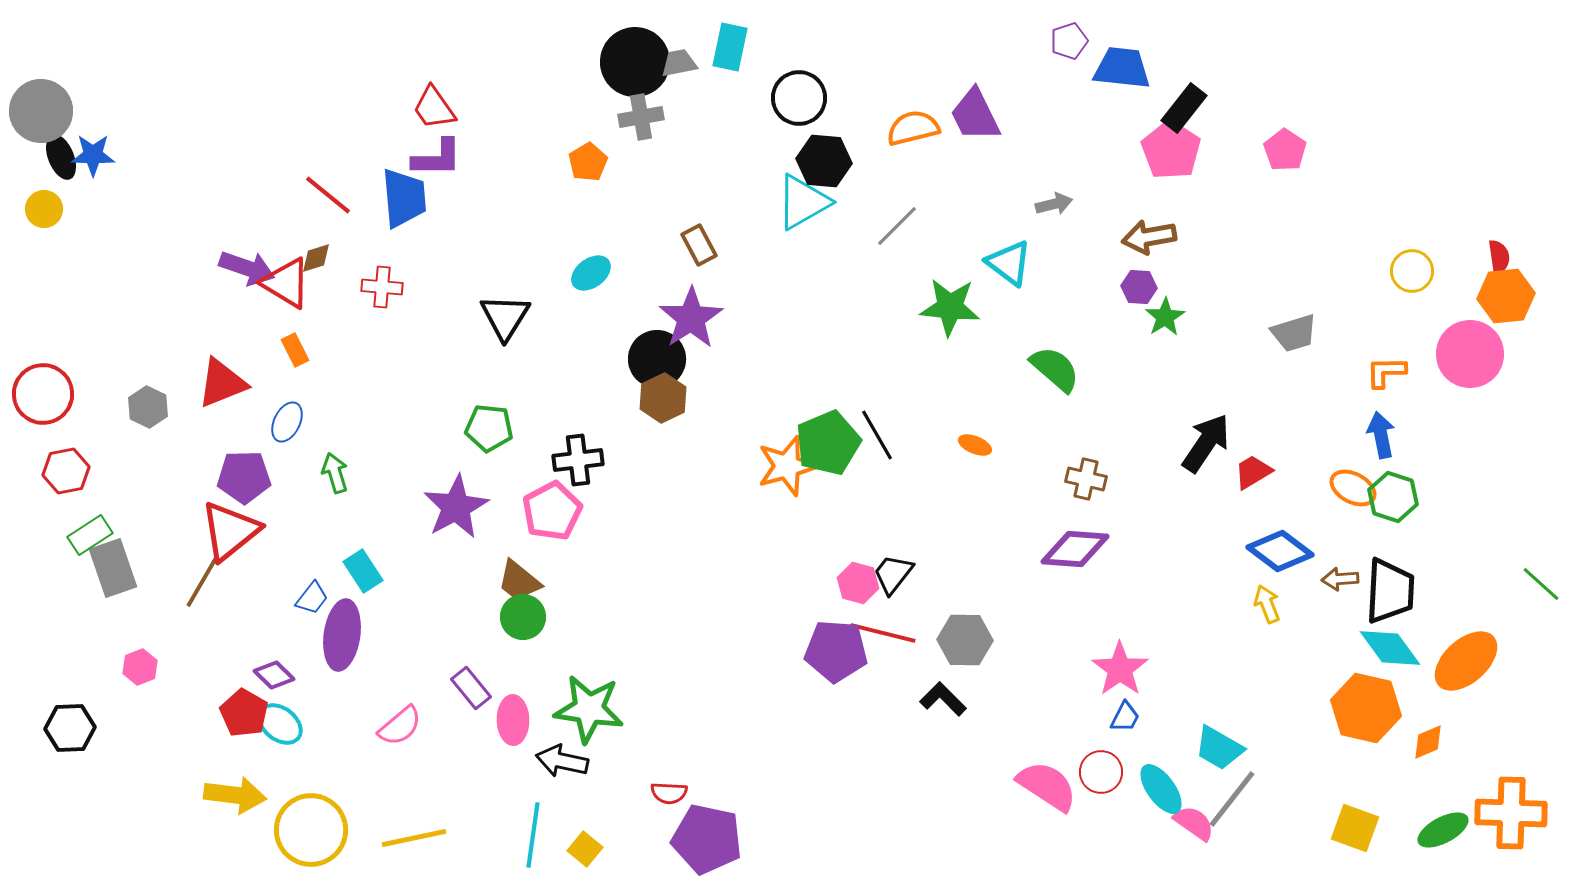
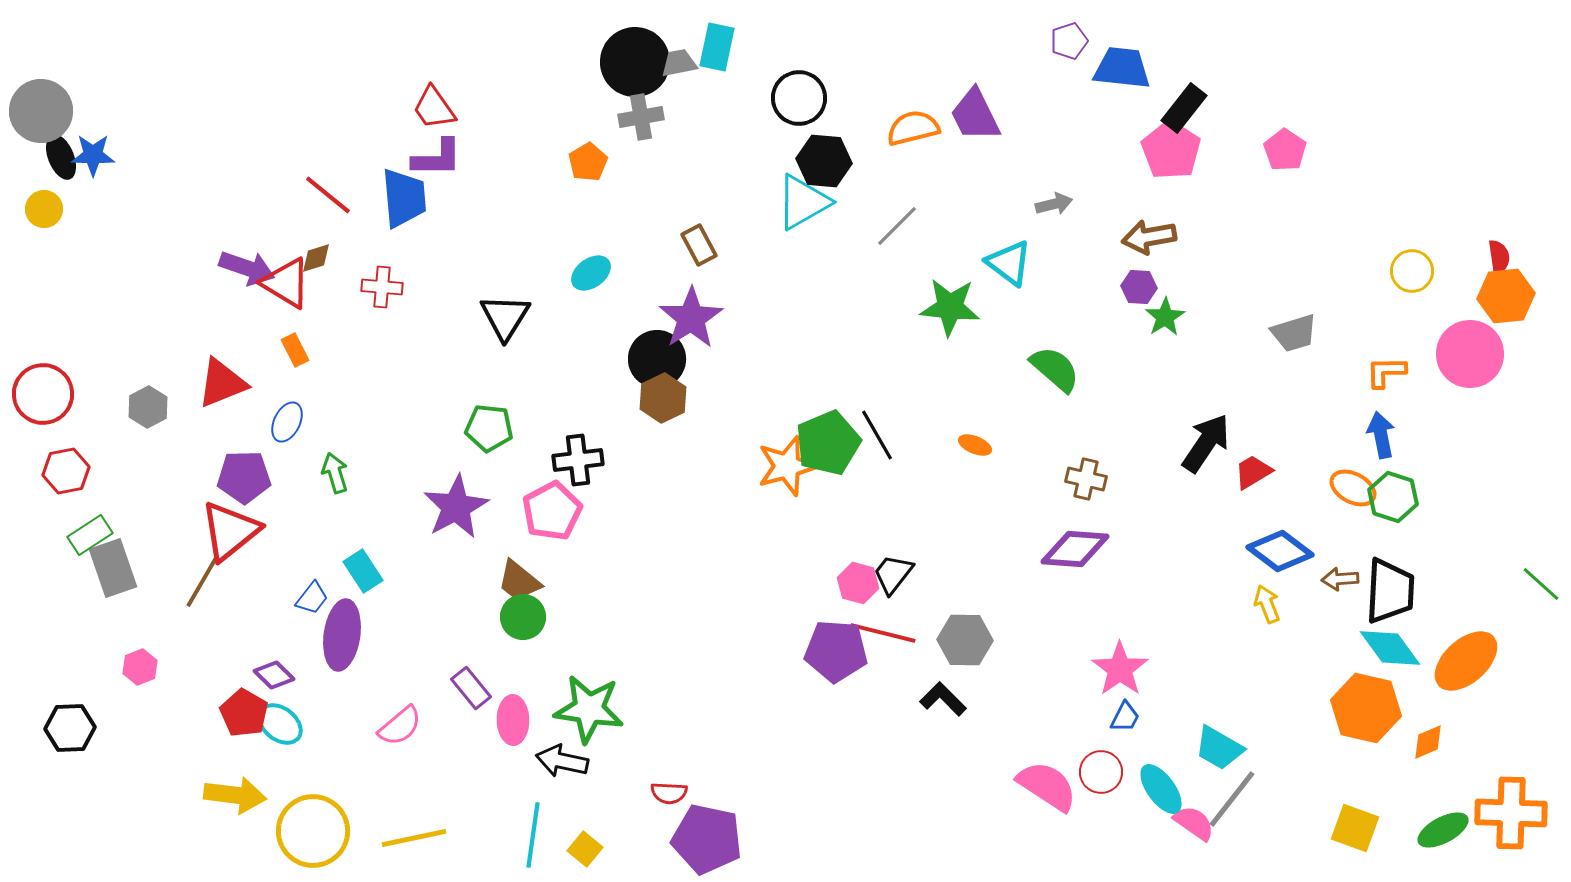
cyan rectangle at (730, 47): moved 13 px left
gray hexagon at (148, 407): rotated 6 degrees clockwise
yellow circle at (311, 830): moved 2 px right, 1 px down
